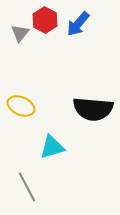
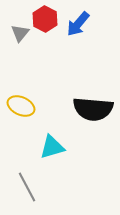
red hexagon: moved 1 px up
